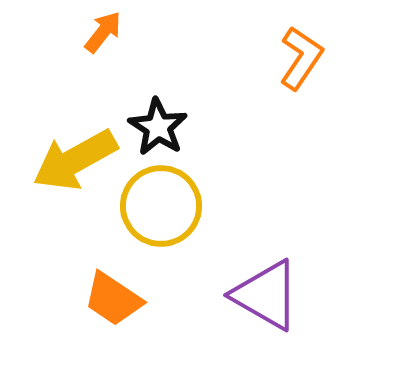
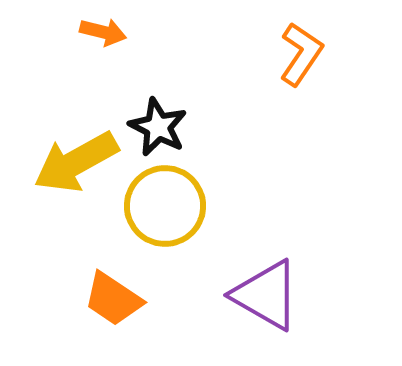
orange arrow: rotated 66 degrees clockwise
orange L-shape: moved 4 px up
black star: rotated 6 degrees counterclockwise
yellow arrow: moved 1 px right, 2 px down
yellow circle: moved 4 px right
